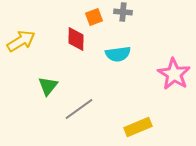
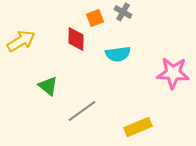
gray cross: rotated 24 degrees clockwise
orange square: moved 1 px right, 1 px down
pink star: moved 1 px left, 1 px up; rotated 28 degrees counterclockwise
green triangle: rotated 30 degrees counterclockwise
gray line: moved 3 px right, 2 px down
